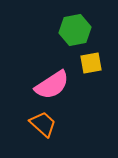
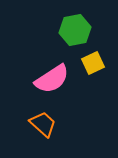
yellow square: moved 2 px right; rotated 15 degrees counterclockwise
pink semicircle: moved 6 px up
